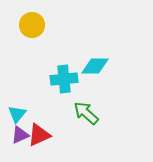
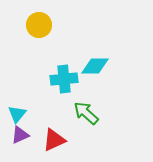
yellow circle: moved 7 px right
red triangle: moved 15 px right, 5 px down
